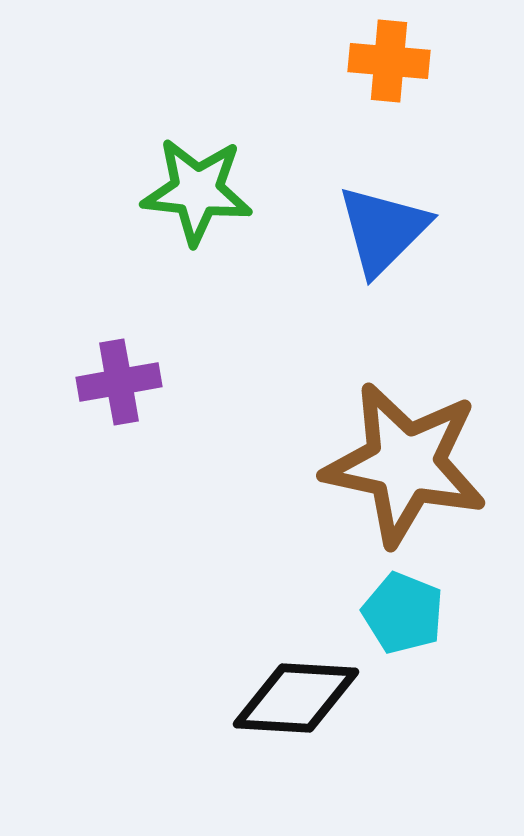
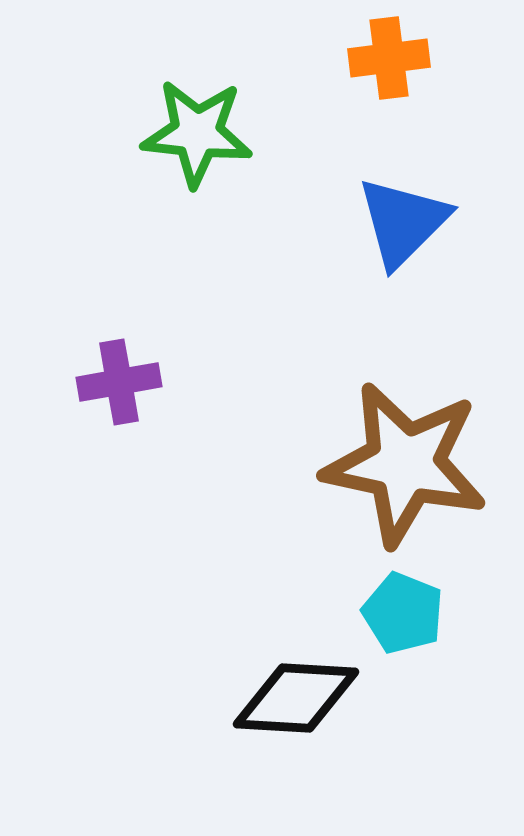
orange cross: moved 3 px up; rotated 12 degrees counterclockwise
green star: moved 58 px up
blue triangle: moved 20 px right, 8 px up
